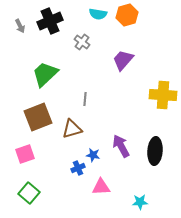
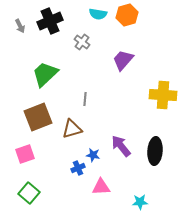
purple arrow: rotated 10 degrees counterclockwise
